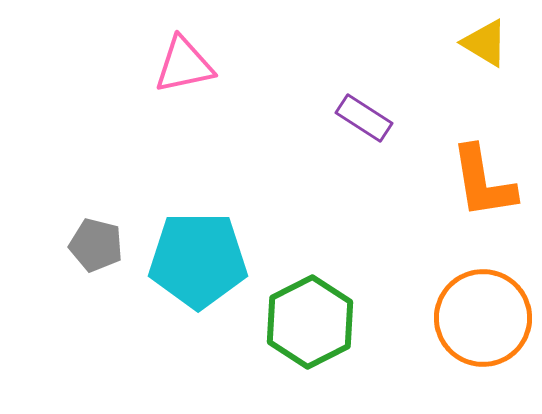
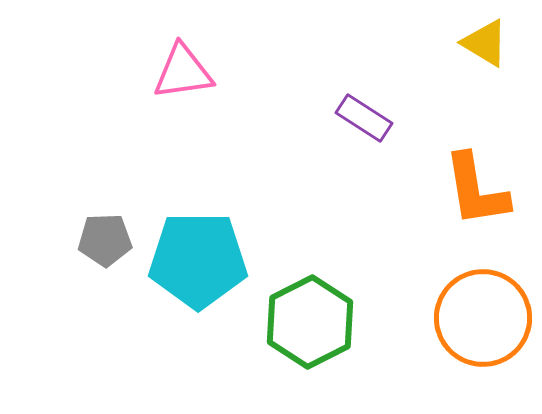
pink triangle: moved 1 px left, 7 px down; rotated 4 degrees clockwise
orange L-shape: moved 7 px left, 8 px down
gray pentagon: moved 9 px right, 5 px up; rotated 16 degrees counterclockwise
